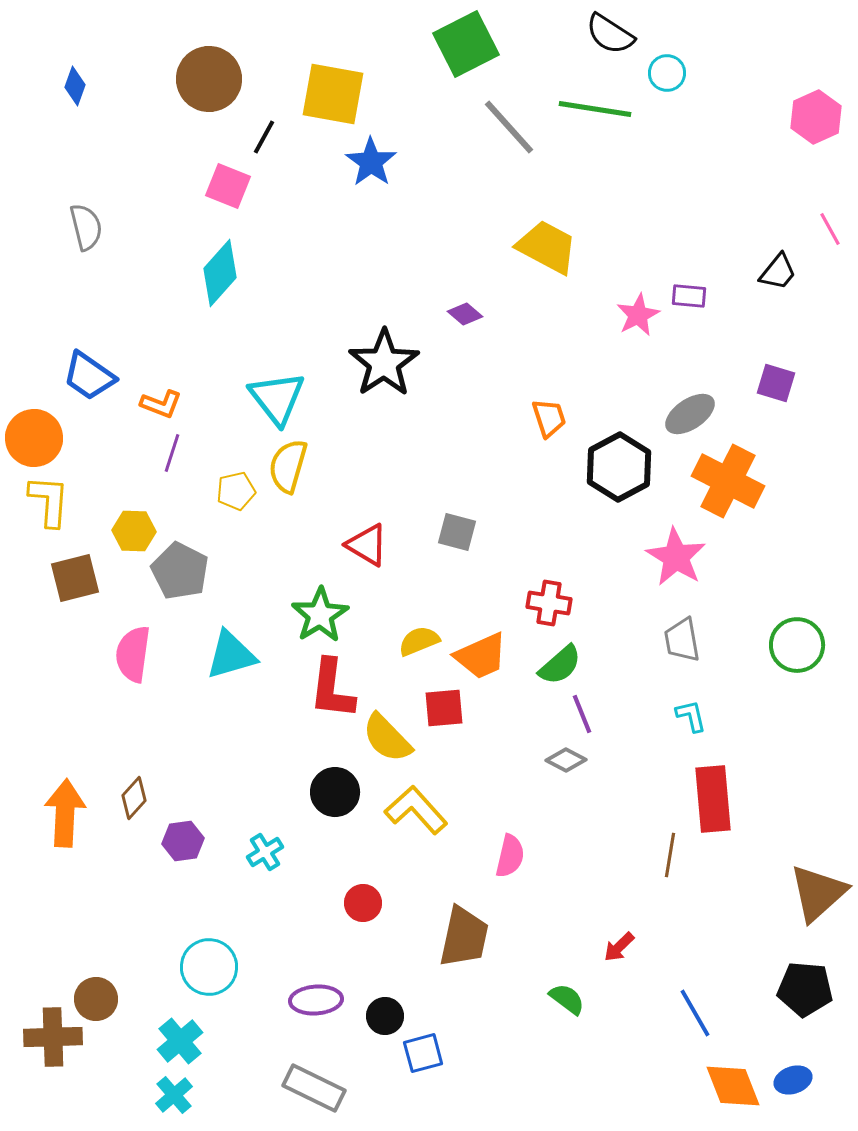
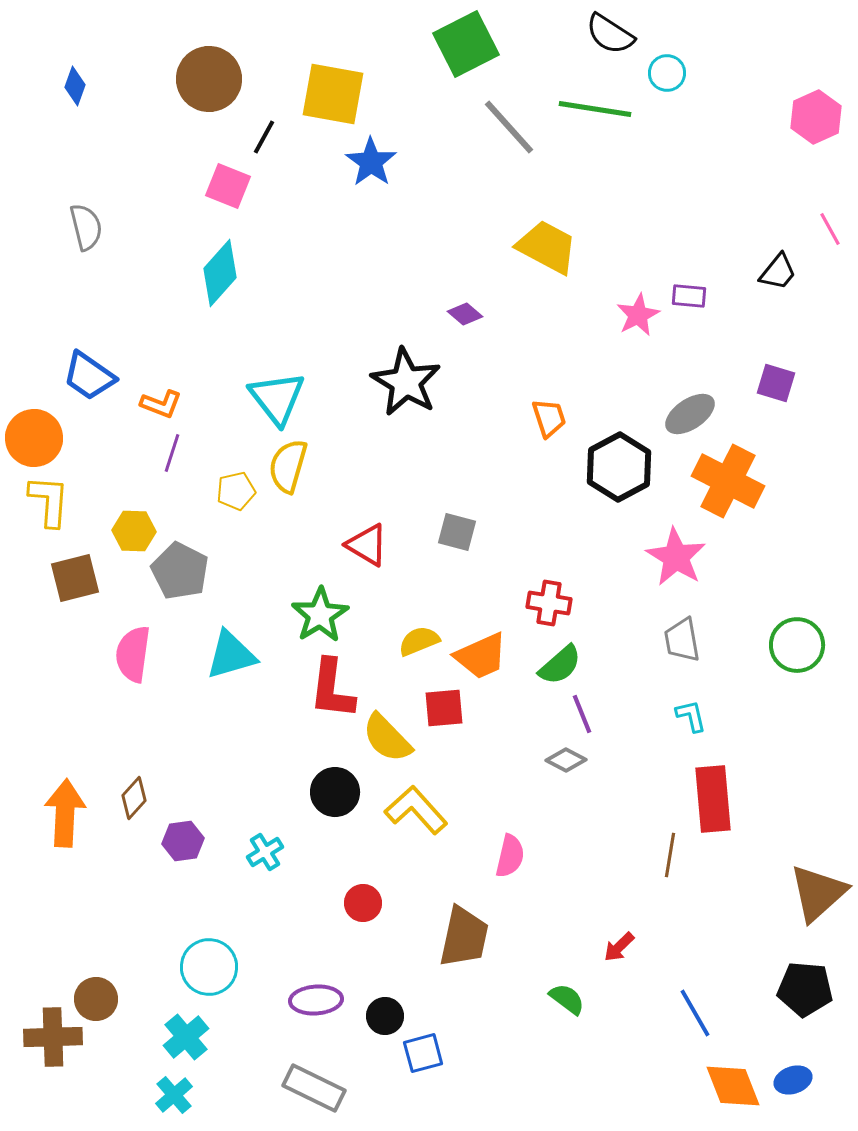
black star at (384, 363): moved 22 px right, 19 px down; rotated 8 degrees counterclockwise
cyan cross at (180, 1041): moved 6 px right, 4 px up
